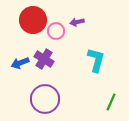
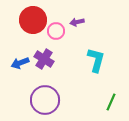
purple circle: moved 1 px down
